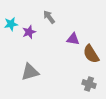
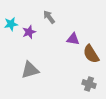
gray triangle: moved 2 px up
